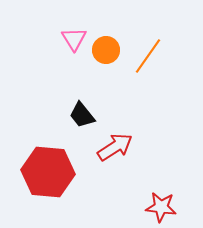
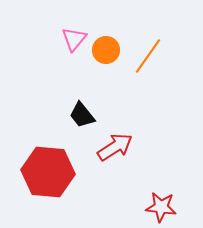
pink triangle: rotated 12 degrees clockwise
